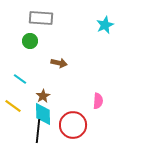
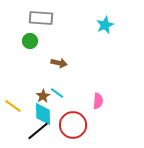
cyan line: moved 37 px right, 14 px down
black line: rotated 45 degrees clockwise
